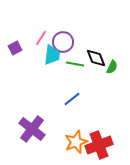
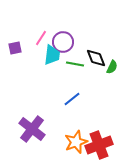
purple square: rotated 16 degrees clockwise
